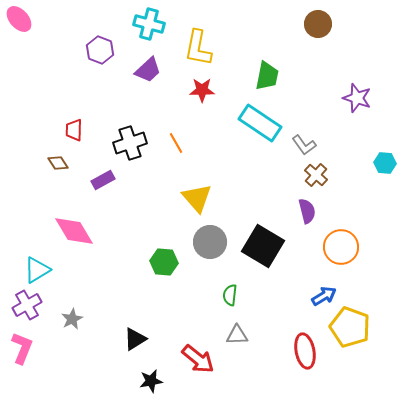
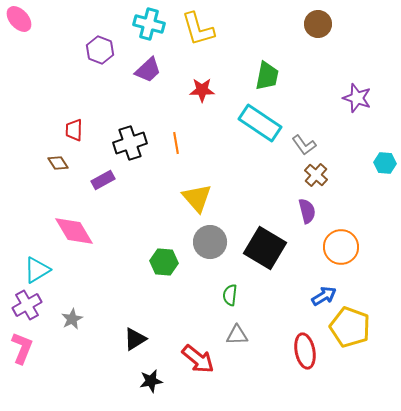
yellow L-shape: moved 19 px up; rotated 27 degrees counterclockwise
orange line: rotated 20 degrees clockwise
black square: moved 2 px right, 2 px down
